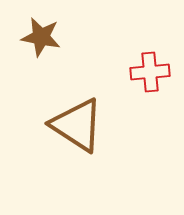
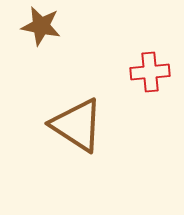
brown star: moved 11 px up
